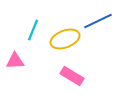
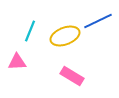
cyan line: moved 3 px left, 1 px down
yellow ellipse: moved 3 px up
pink triangle: moved 2 px right, 1 px down
